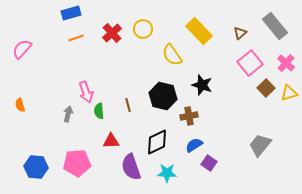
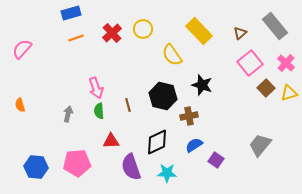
pink arrow: moved 10 px right, 4 px up
purple square: moved 7 px right, 3 px up
